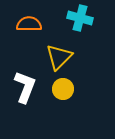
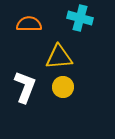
yellow triangle: rotated 40 degrees clockwise
yellow circle: moved 2 px up
